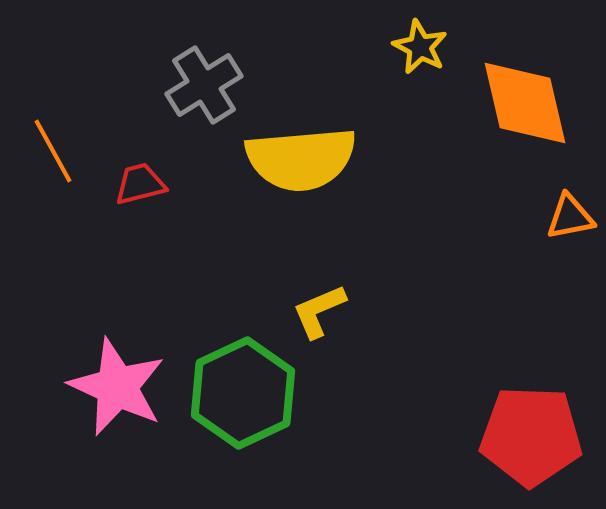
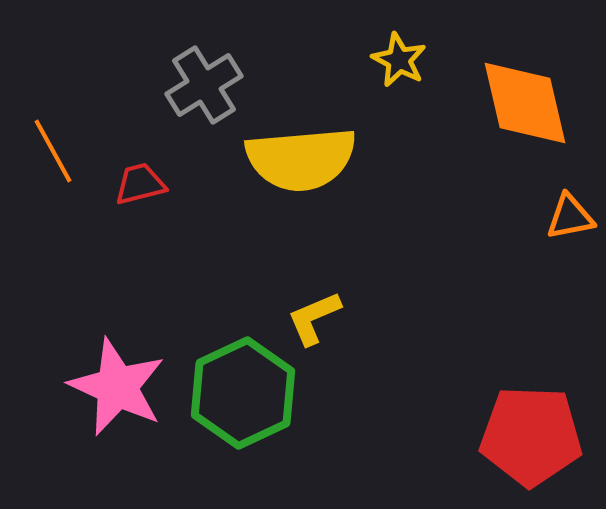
yellow star: moved 21 px left, 13 px down
yellow L-shape: moved 5 px left, 7 px down
